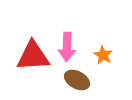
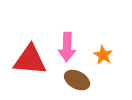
red triangle: moved 3 px left, 4 px down; rotated 9 degrees clockwise
